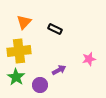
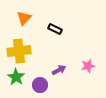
orange triangle: moved 4 px up
pink star: moved 1 px left, 7 px down
